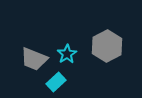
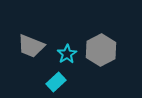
gray hexagon: moved 6 px left, 4 px down
gray trapezoid: moved 3 px left, 13 px up
